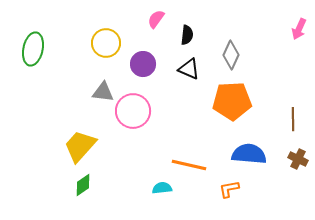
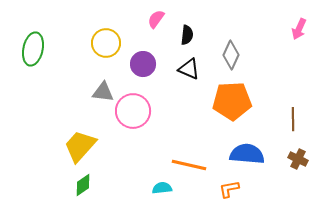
blue semicircle: moved 2 px left
